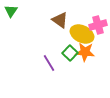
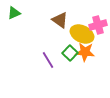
green triangle: moved 3 px right, 2 px down; rotated 32 degrees clockwise
purple line: moved 1 px left, 3 px up
